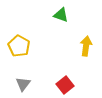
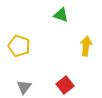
yellow pentagon: rotated 10 degrees counterclockwise
gray triangle: moved 1 px right, 3 px down
